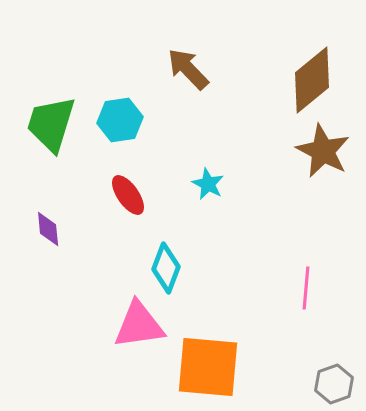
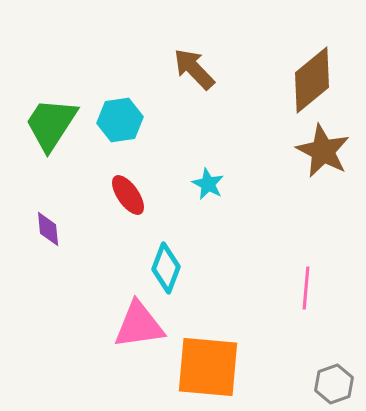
brown arrow: moved 6 px right
green trapezoid: rotated 16 degrees clockwise
